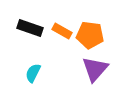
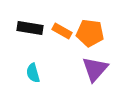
black rectangle: rotated 10 degrees counterclockwise
orange pentagon: moved 2 px up
cyan semicircle: rotated 42 degrees counterclockwise
